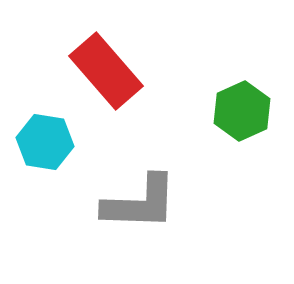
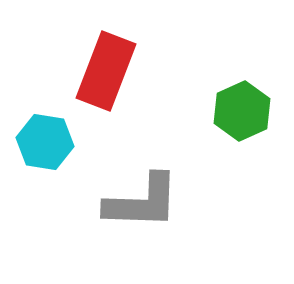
red rectangle: rotated 62 degrees clockwise
gray L-shape: moved 2 px right, 1 px up
